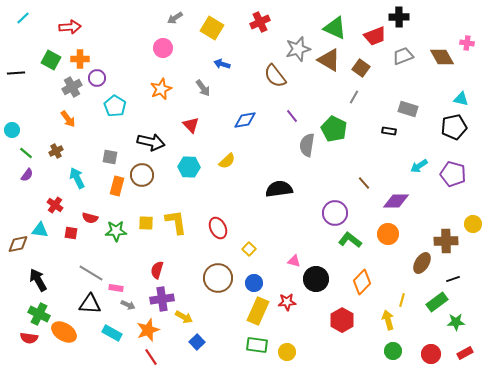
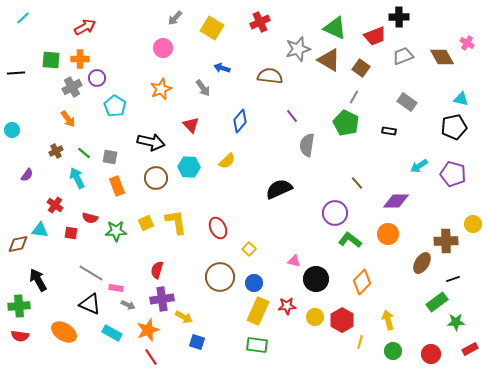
gray arrow at (175, 18): rotated 14 degrees counterclockwise
red arrow at (70, 27): moved 15 px right; rotated 25 degrees counterclockwise
pink cross at (467, 43): rotated 24 degrees clockwise
green square at (51, 60): rotated 24 degrees counterclockwise
blue arrow at (222, 64): moved 4 px down
brown semicircle at (275, 76): moved 5 px left; rotated 135 degrees clockwise
gray rectangle at (408, 109): moved 1 px left, 7 px up; rotated 18 degrees clockwise
blue diamond at (245, 120): moved 5 px left, 1 px down; rotated 40 degrees counterclockwise
green pentagon at (334, 129): moved 12 px right, 6 px up
green line at (26, 153): moved 58 px right
brown circle at (142, 175): moved 14 px right, 3 px down
brown line at (364, 183): moved 7 px left
orange rectangle at (117, 186): rotated 36 degrees counterclockwise
black semicircle at (279, 189): rotated 16 degrees counterclockwise
yellow square at (146, 223): rotated 28 degrees counterclockwise
brown circle at (218, 278): moved 2 px right, 1 px up
yellow line at (402, 300): moved 42 px left, 42 px down
red star at (287, 302): moved 4 px down
black triangle at (90, 304): rotated 20 degrees clockwise
green cross at (39, 314): moved 20 px left, 8 px up; rotated 30 degrees counterclockwise
red semicircle at (29, 338): moved 9 px left, 2 px up
blue square at (197, 342): rotated 28 degrees counterclockwise
yellow circle at (287, 352): moved 28 px right, 35 px up
red rectangle at (465, 353): moved 5 px right, 4 px up
